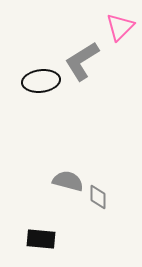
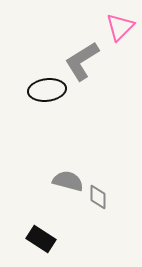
black ellipse: moved 6 px right, 9 px down
black rectangle: rotated 28 degrees clockwise
